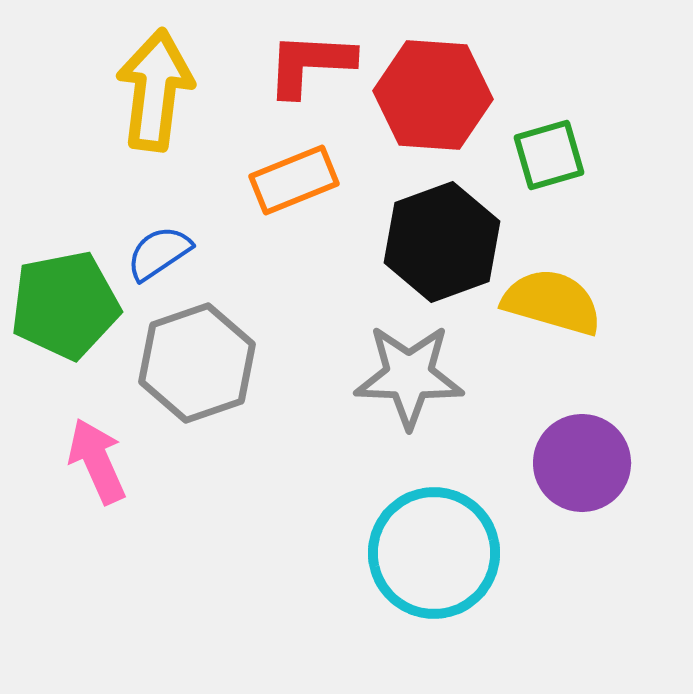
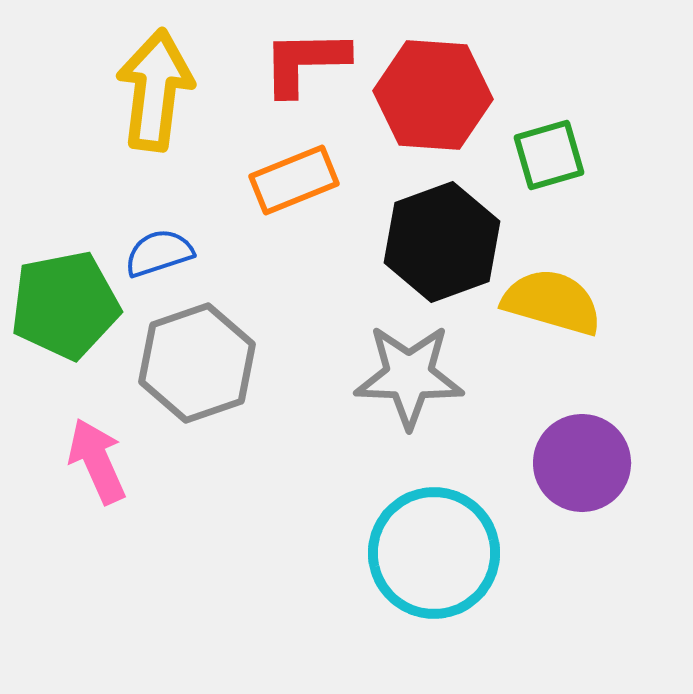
red L-shape: moved 5 px left, 2 px up; rotated 4 degrees counterclockwise
blue semicircle: rotated 16 degrees clockwise
